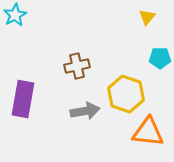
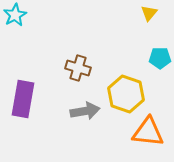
yellow triangle: moved 2 px right, 4 px up
brown cross: moved 1 px right, 2 px down; rotated 30 degrees clockwise
